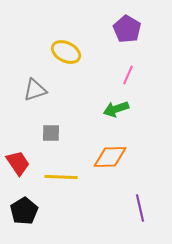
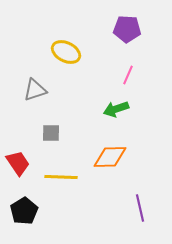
purple pentagon: rotated 28 degrees counterclockwise
